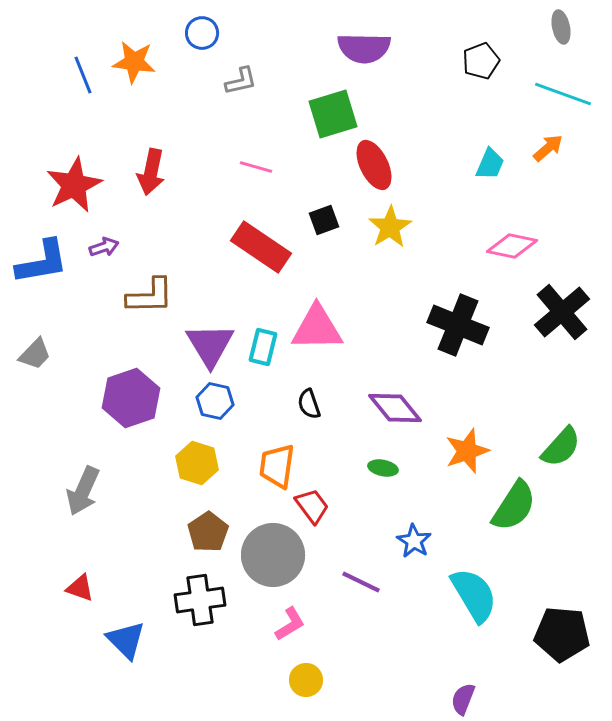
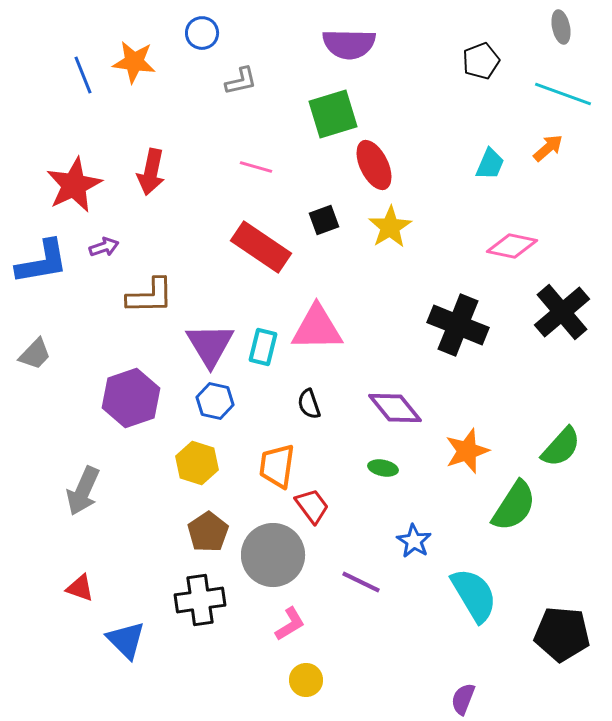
purple semicircle at (364, 48): moved 15 px left, 4 px up
